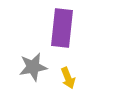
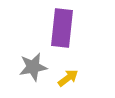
yellow arrow: rotated 105 degrees counterclockwise
